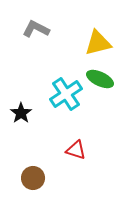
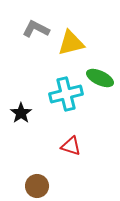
yellow triangle: moved 27 px left
green ellipse: moved 1 px up
cyan cross: rotated 20 degrees clockwise
red triangle: moved 5 px left, 4 px up
brown circle: moved 4 px right, 8 px down
